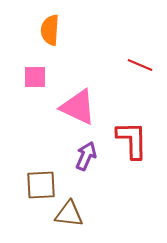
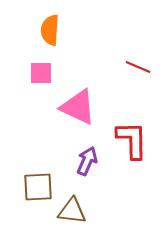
red line: moved 2 px left, 2 px down
pink square: moved 6 px right, 4 px up
purple arrow: moved 1 px right, 5 px down
brown square: moved 3 px left, 2 px down
brown triangle: moved 3 px right, 3 px up
